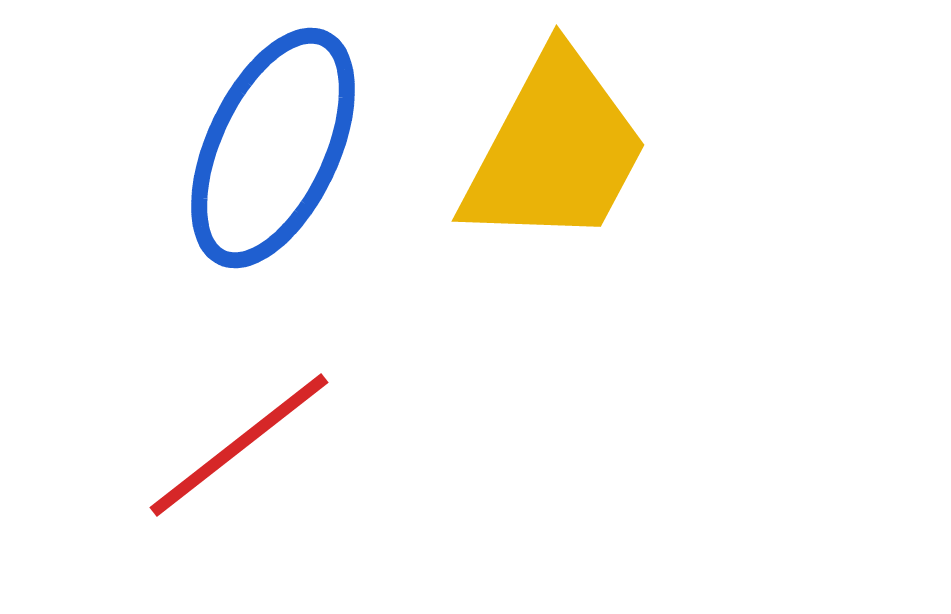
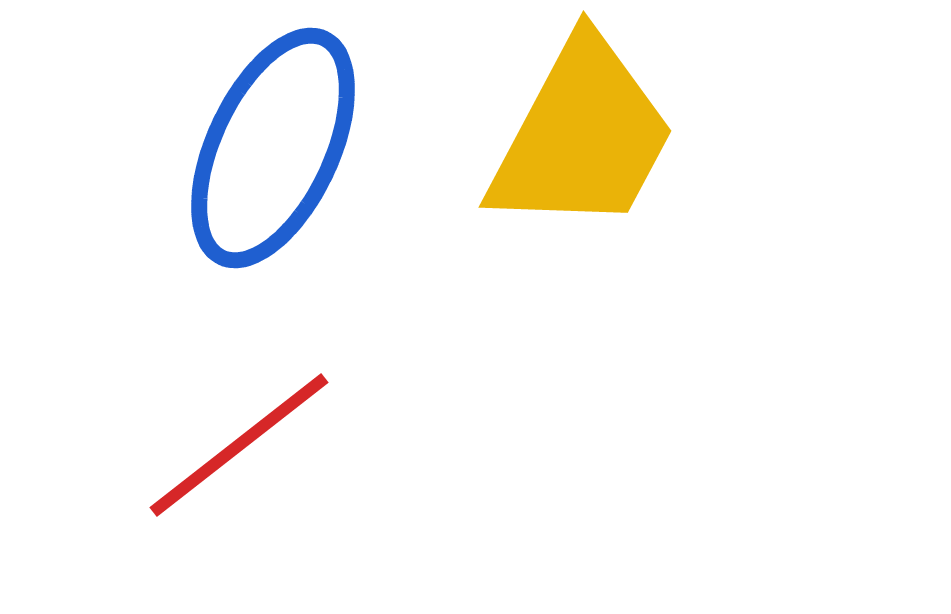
yellow trapezoid: moved 27 px right, 14 px up
